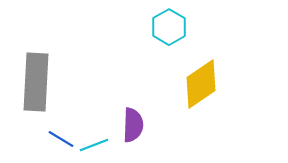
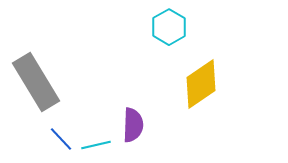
gray rectangle: rotated 34 degrees counterclockwise
blue line: rotated 16 degrees clockwise
cyan line: moved 2 px right; rotated 8 degrees clockwise
